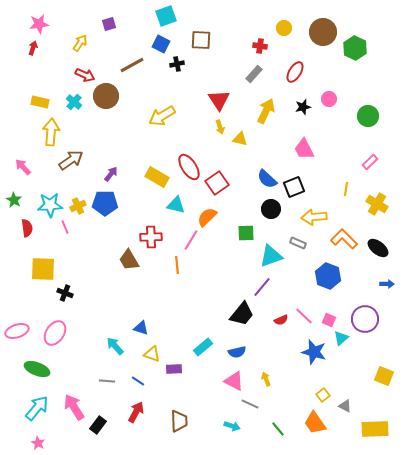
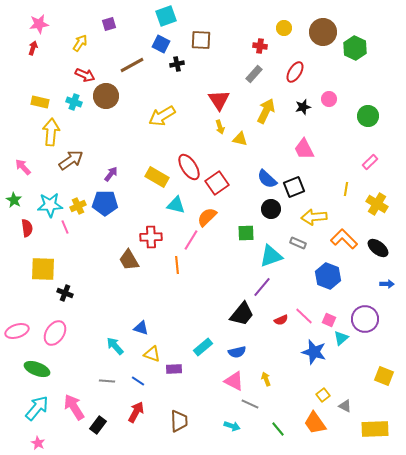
cyan cross at (74, 102): rotated 21 degrees counterclockwise
